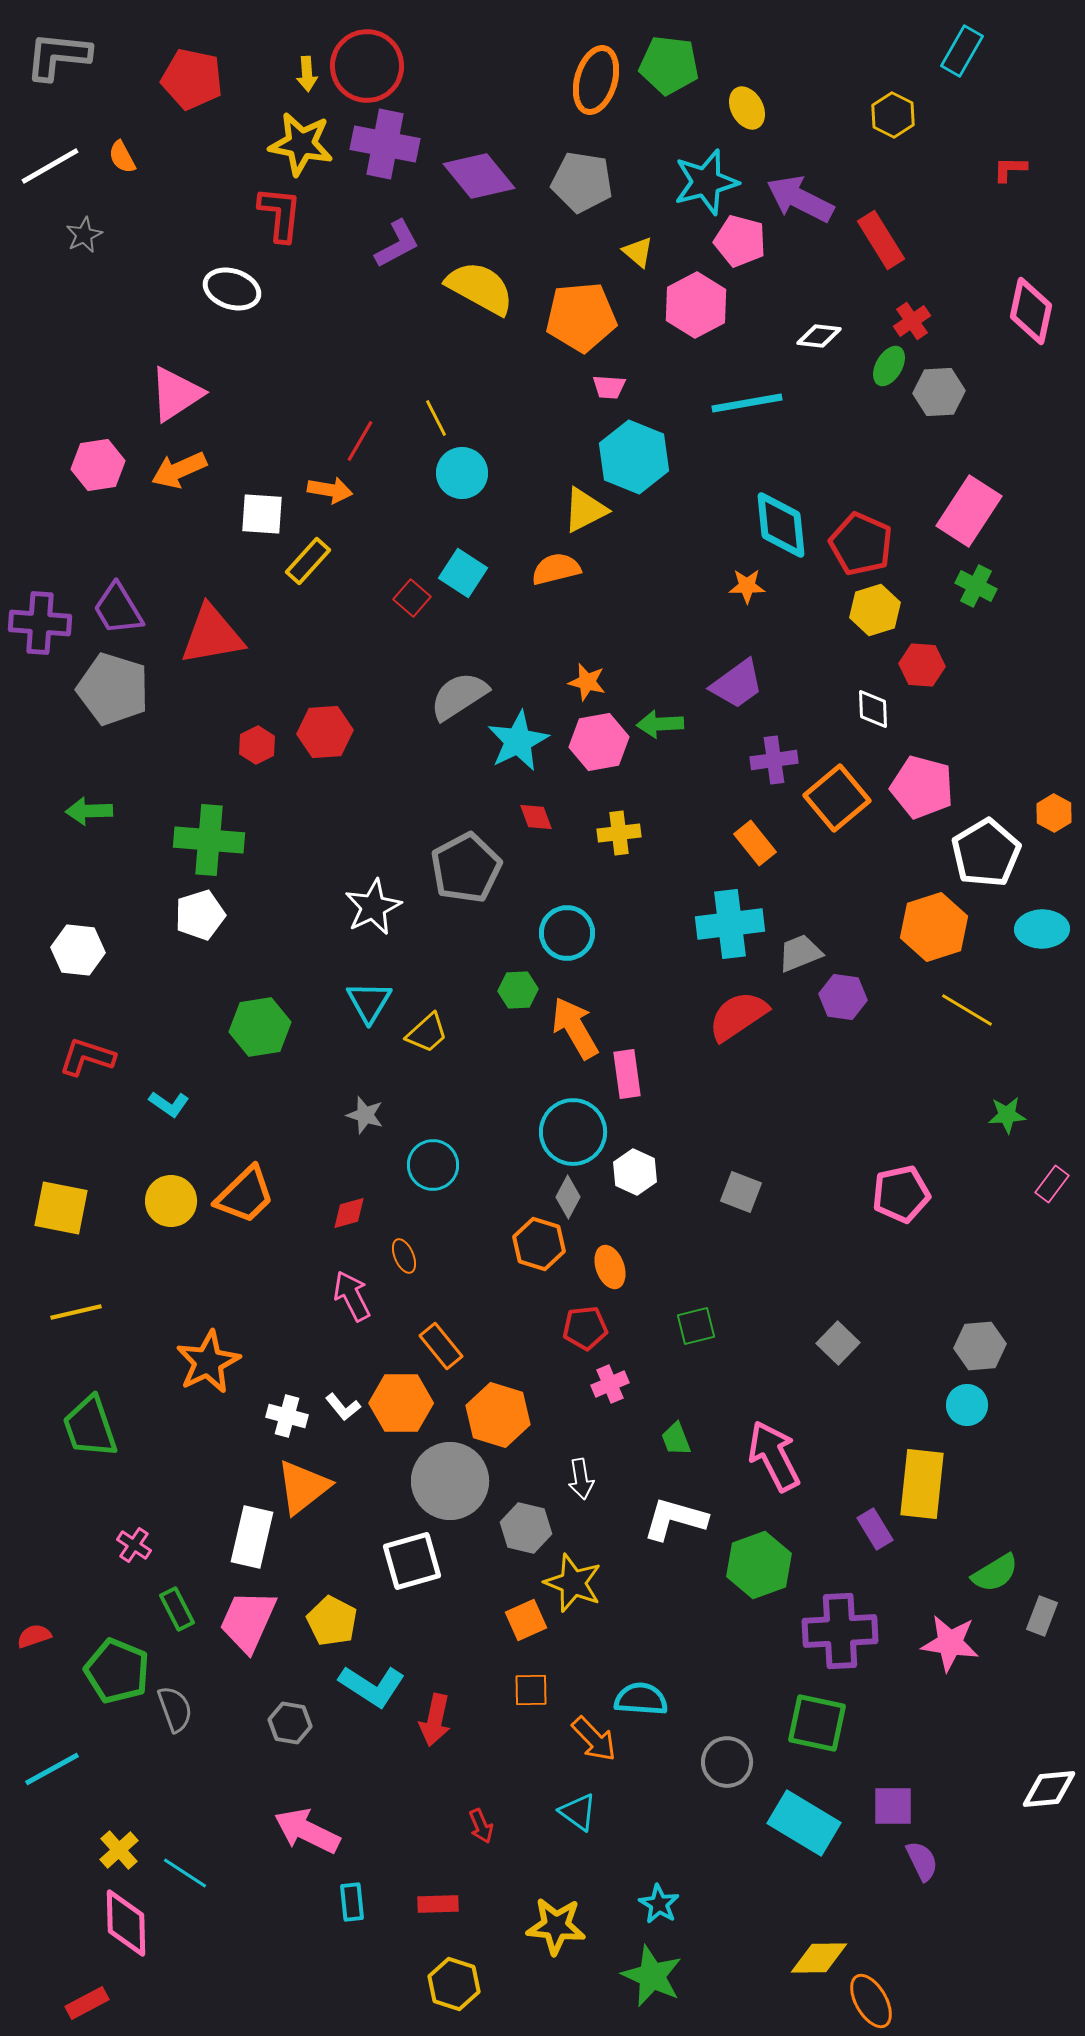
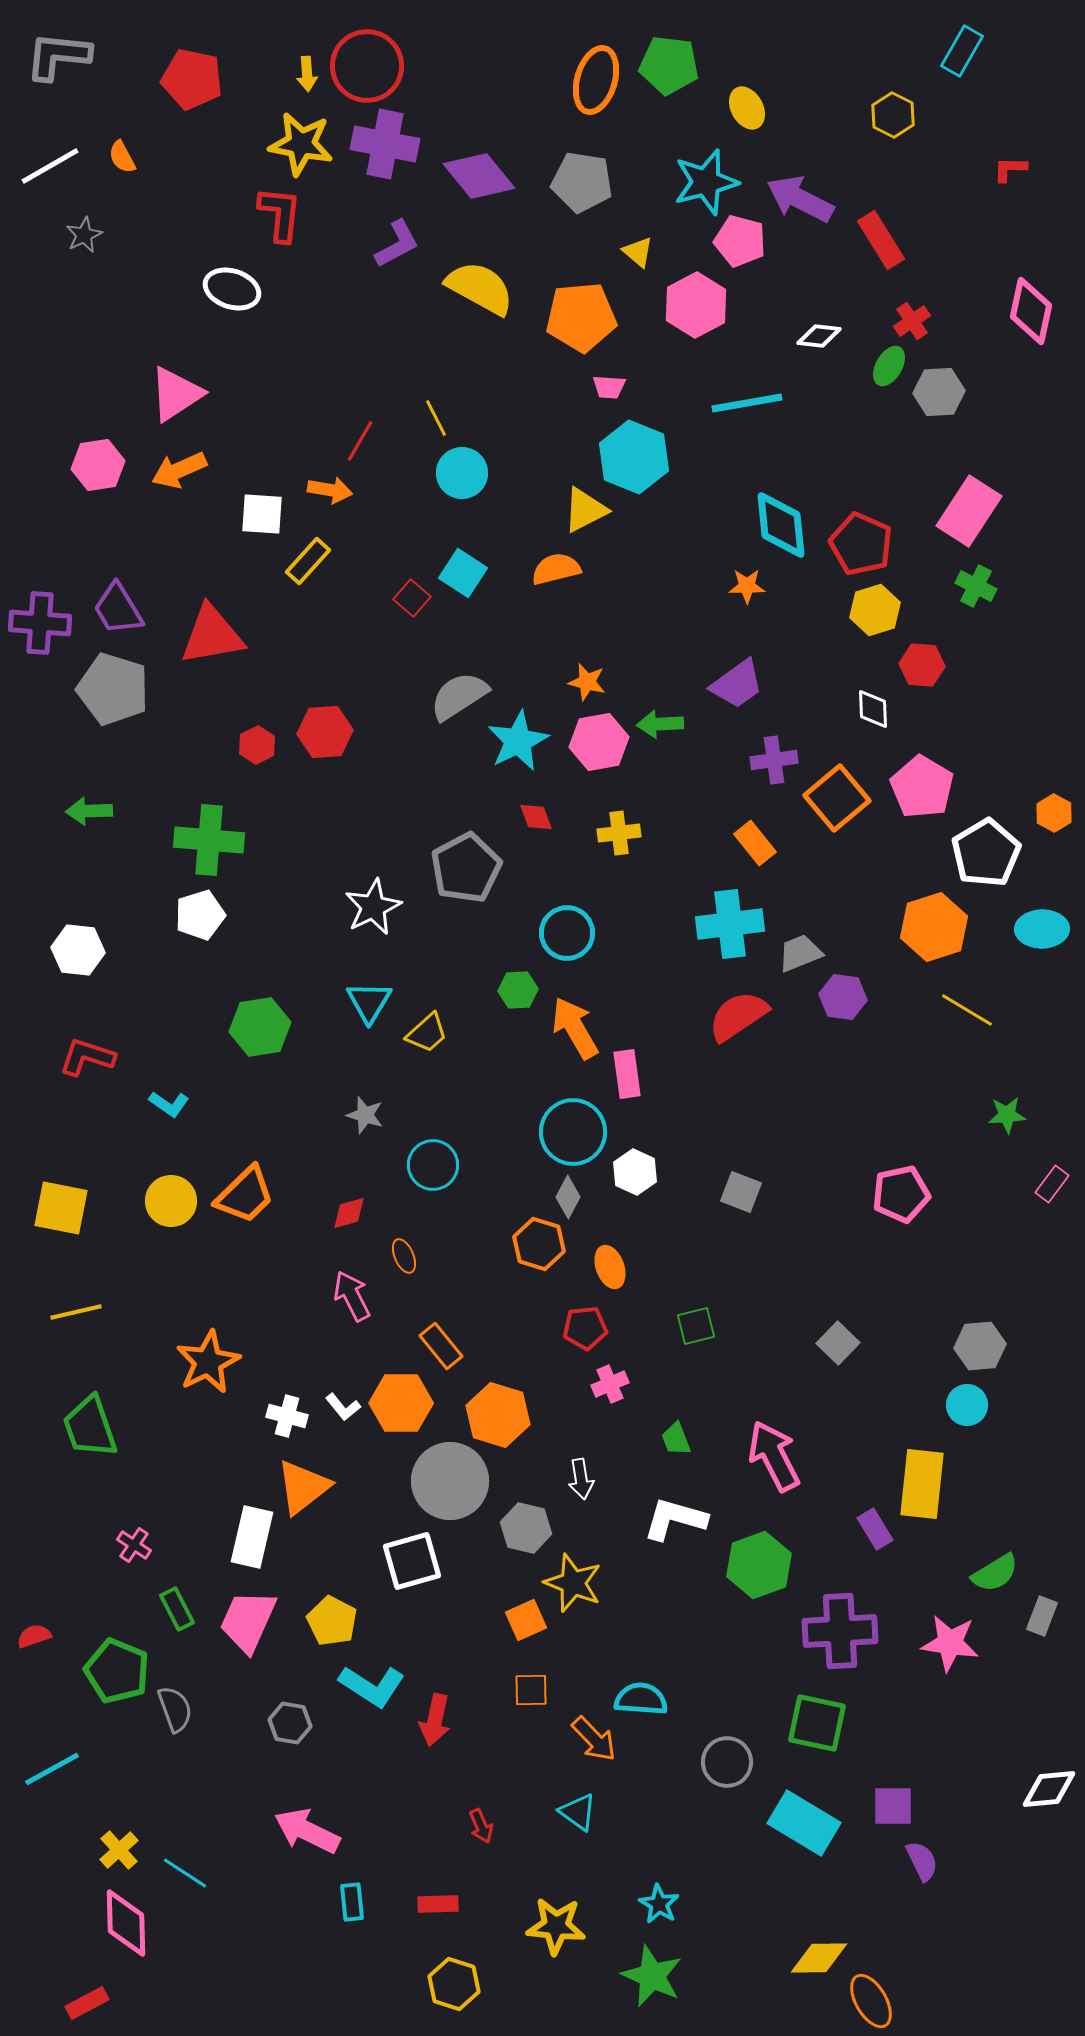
pink pentagon at (922, 787): rotated 16 degrees clockwise
